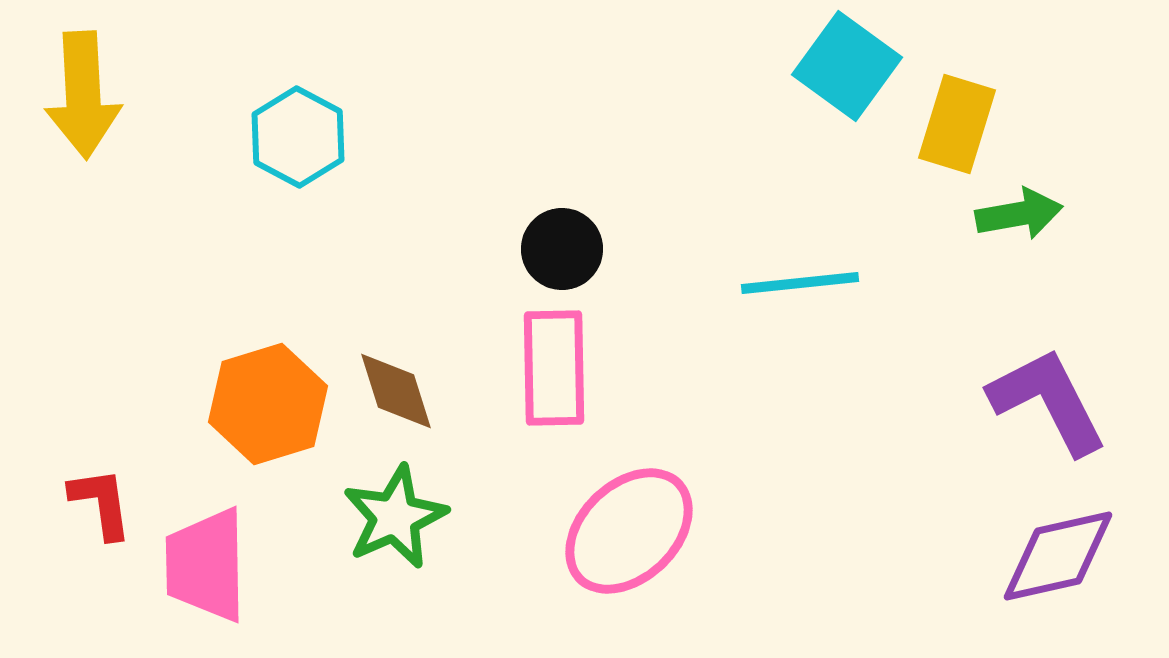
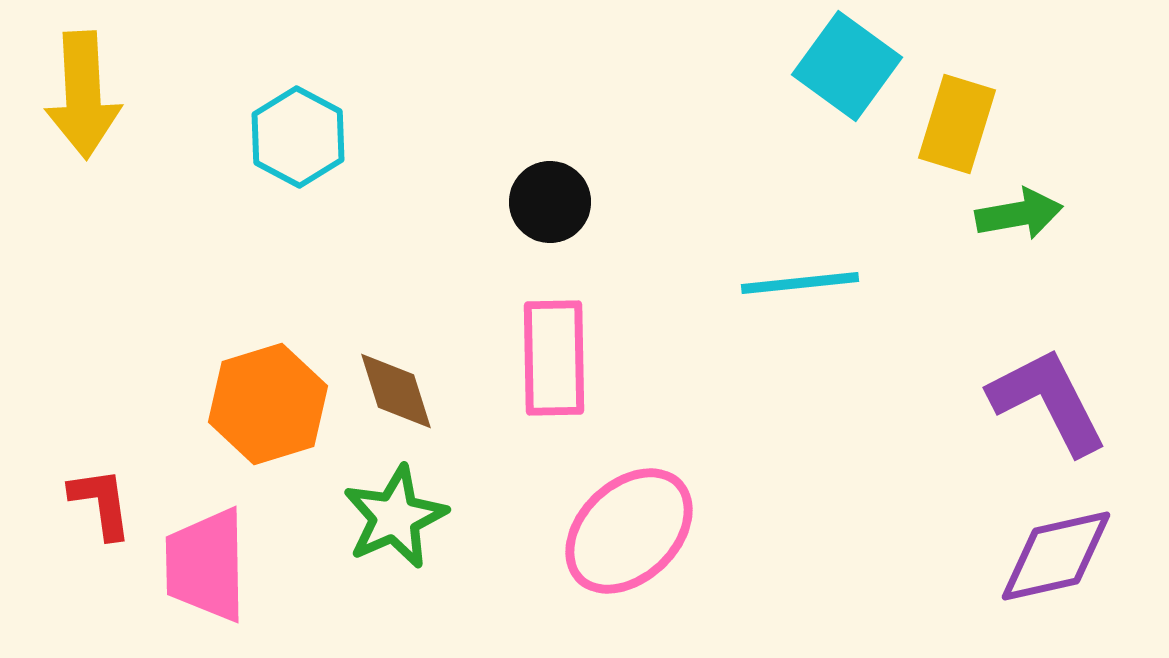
black circle: moved 12 px left, 47 px up
pink rectangle: moved 10 px up
purple diamond: moved 2 px left
